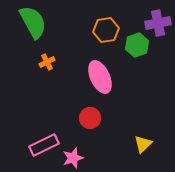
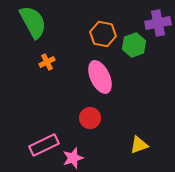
orange hexagon: moved 3 px left, 4 px down; rotated 20 degrees clockwise
green hexagon: moved 3 px left
yellow triangle: moved 4 px left, 1 px down; rotated 24 degrees clockwise
